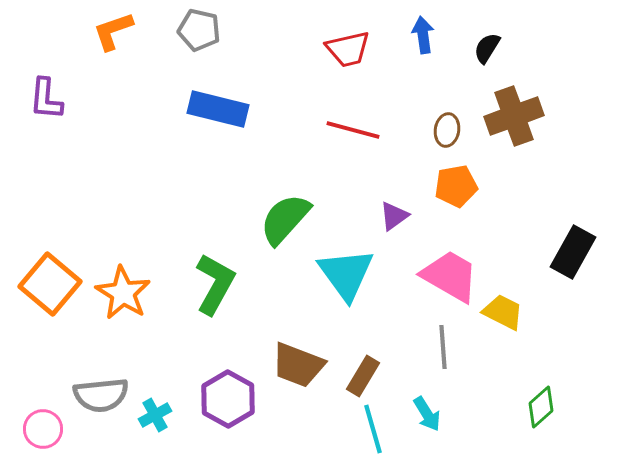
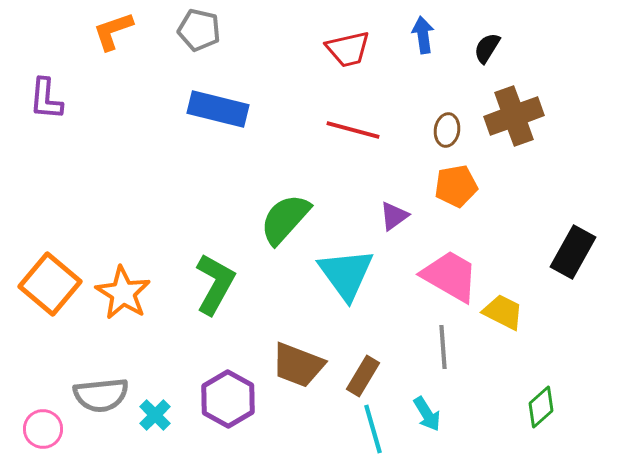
cyan cross: rotated 16 degrees counterclockwise
